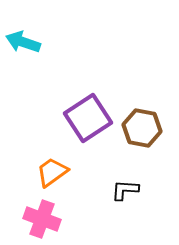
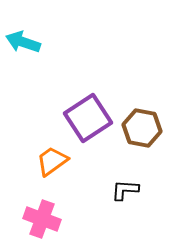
orange trapezoid: moved 11 px up
